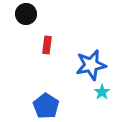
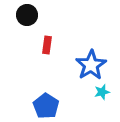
black circle: moved 1 px right, 1 px down
blue star: rotated 20 degrees counterclockwise
cyan star: rotated 21 degrees clockwise
